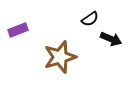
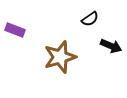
purple rectangle: moved 3 px left; rotated 42 degrees clockwise
black arrow: moved 7 px down
